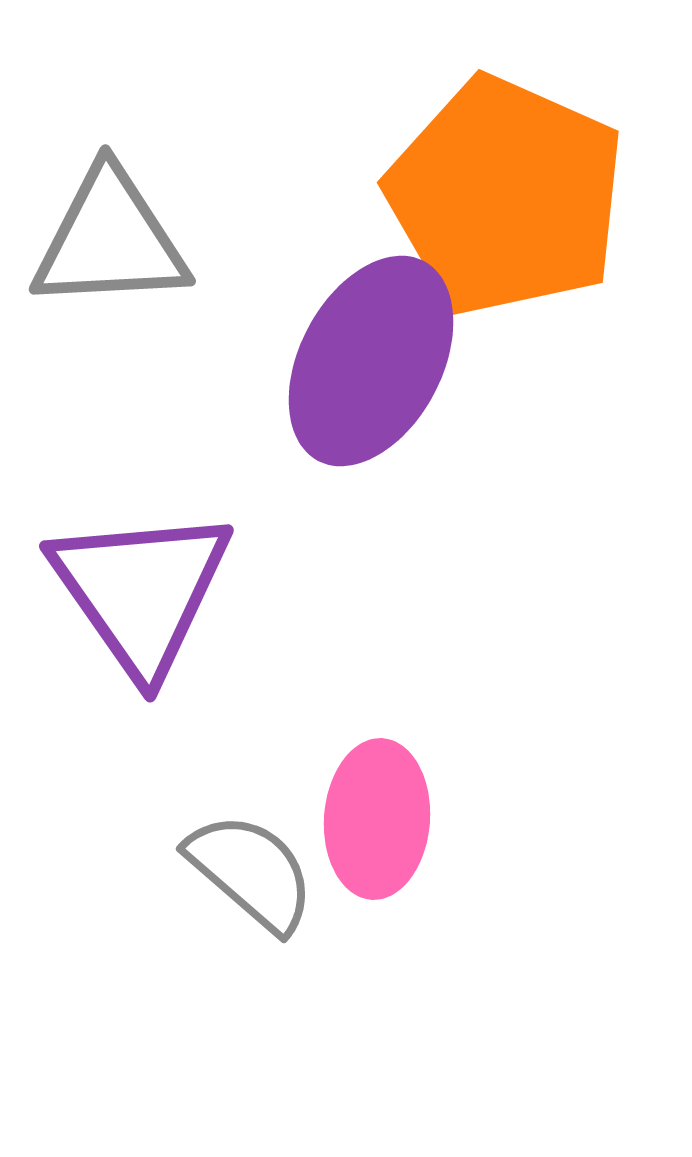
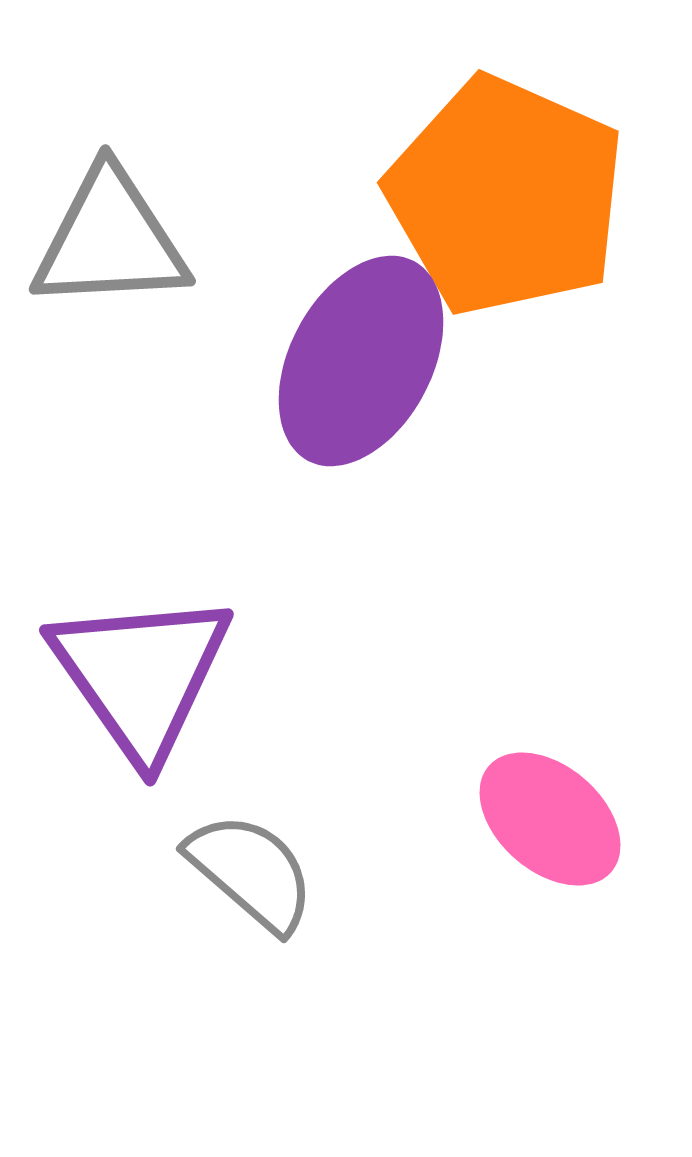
purple ellipse: moved 10 px left
purple triangle: moved 84 px down
pink ellipse: moved 173 px right; rotated 53 degrees counterclockwise
